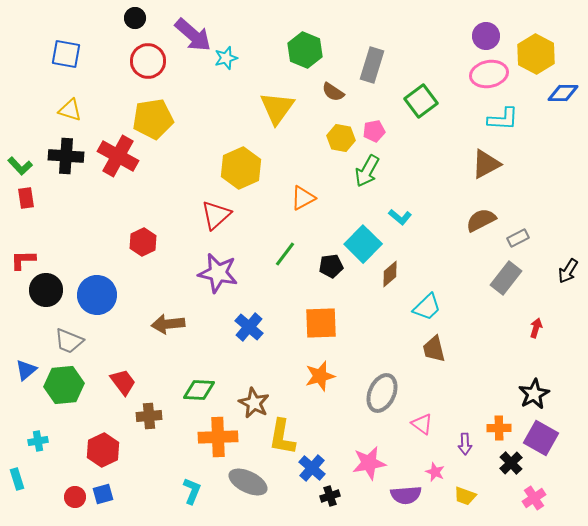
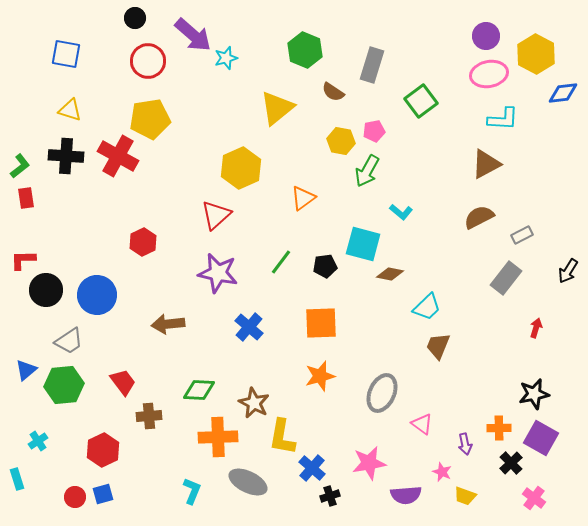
blue diamond at (563, 93): rotated 8 degrees counterclockwise
yellow triangle at (277, 108): rotated 15 degrees clockwise
yellow pentagon at (153, 119): moved 3 px left
yellow hexagon at (341, 138): moved 3 px down
green L-shape at (20, 166): rotated 85 degrees counterclockwise
orange triangle at (303, 198): rotated 8 degrees counterclockwise
cyan L-shape at (400, 217): moved 1 px right, 5 px up
brown semicircle at (481, 220): moved 2 px left, 3 px up
gray rectangle at (518, 238): moved 4 px right, 3 px up
cyan square at (363, 244): rotated 30 degrees counterclockwise
green line at (285, 254): moved 4 px left, 8 px down
black pentagon at (331, 266): moved 6 px left
brown diamond at (390, 274): rotated 52 degrees clockwise
gray trapezoid at (69, 341): rotated 56 degrees counterclockwise
brown trapezoid at (434, 349): moved 4 px right, 3 px up; rotated 36 degrees clockwise
black star at (534, 394): rotated 16 degrees clockwise
cyan cross at (38, 441): rotated 24 degrees counterclockwise
purple arrow at (465, 444): rotated 10 degrees counterclockwise
pink star at (435, 472): moved 7 px right
pink cross at (534, 498): rotated 20 degrees counterclockwise
